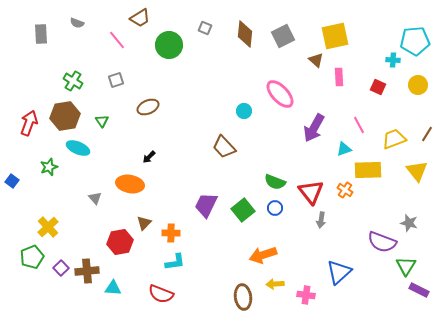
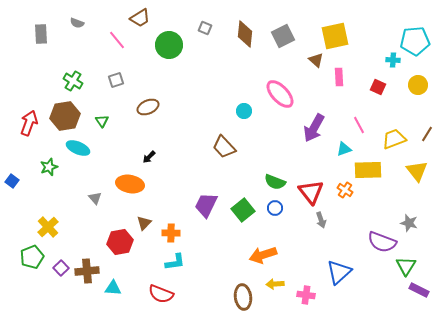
gray arrow at (321, 220): rotated 28 degrees counterclockwise
